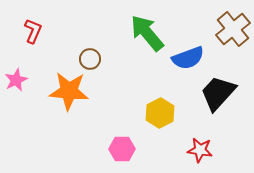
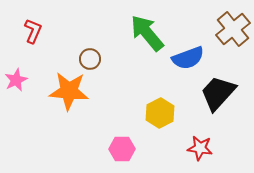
red star: moved 2 px up
